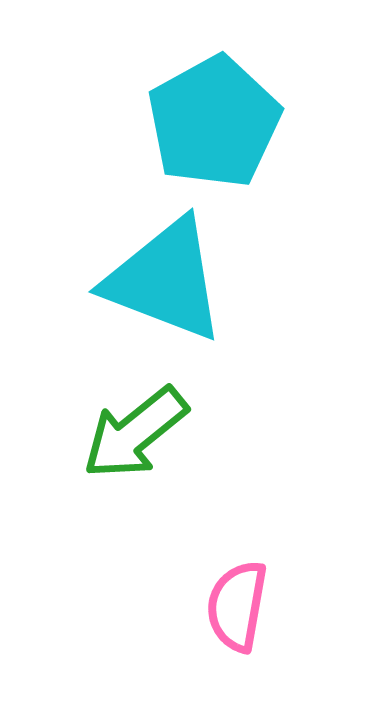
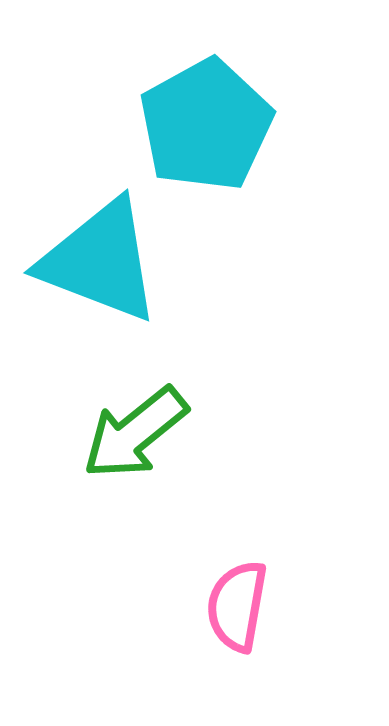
cyan pentagon: moved 8 px left, 3 px down
cyan triangle: moved 65 px left, 19 px up
